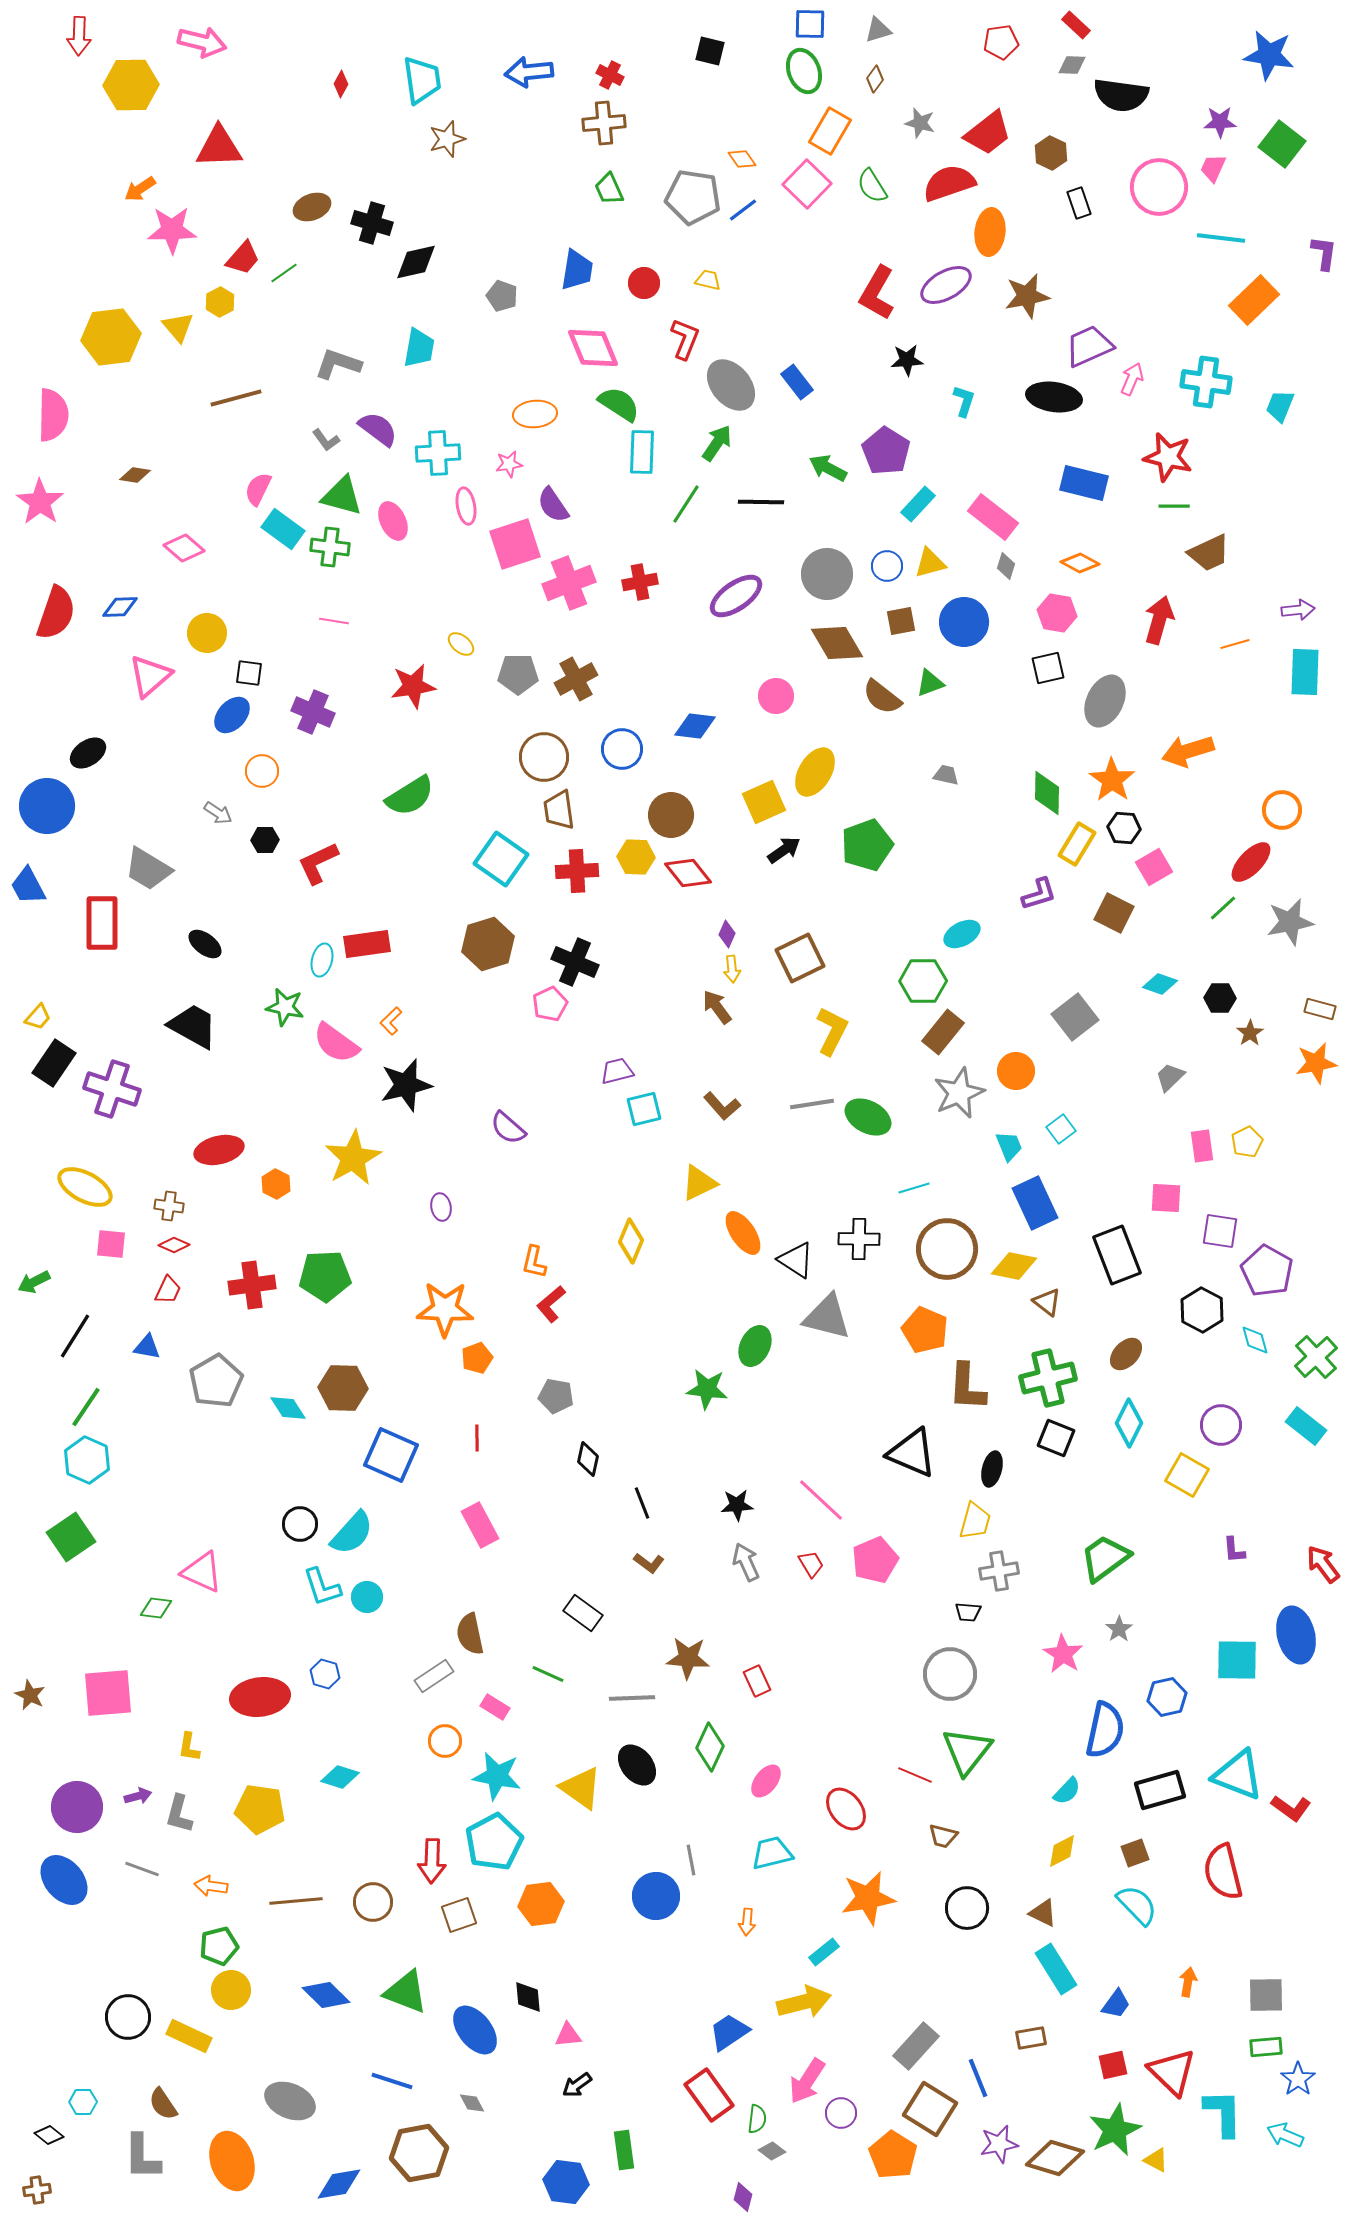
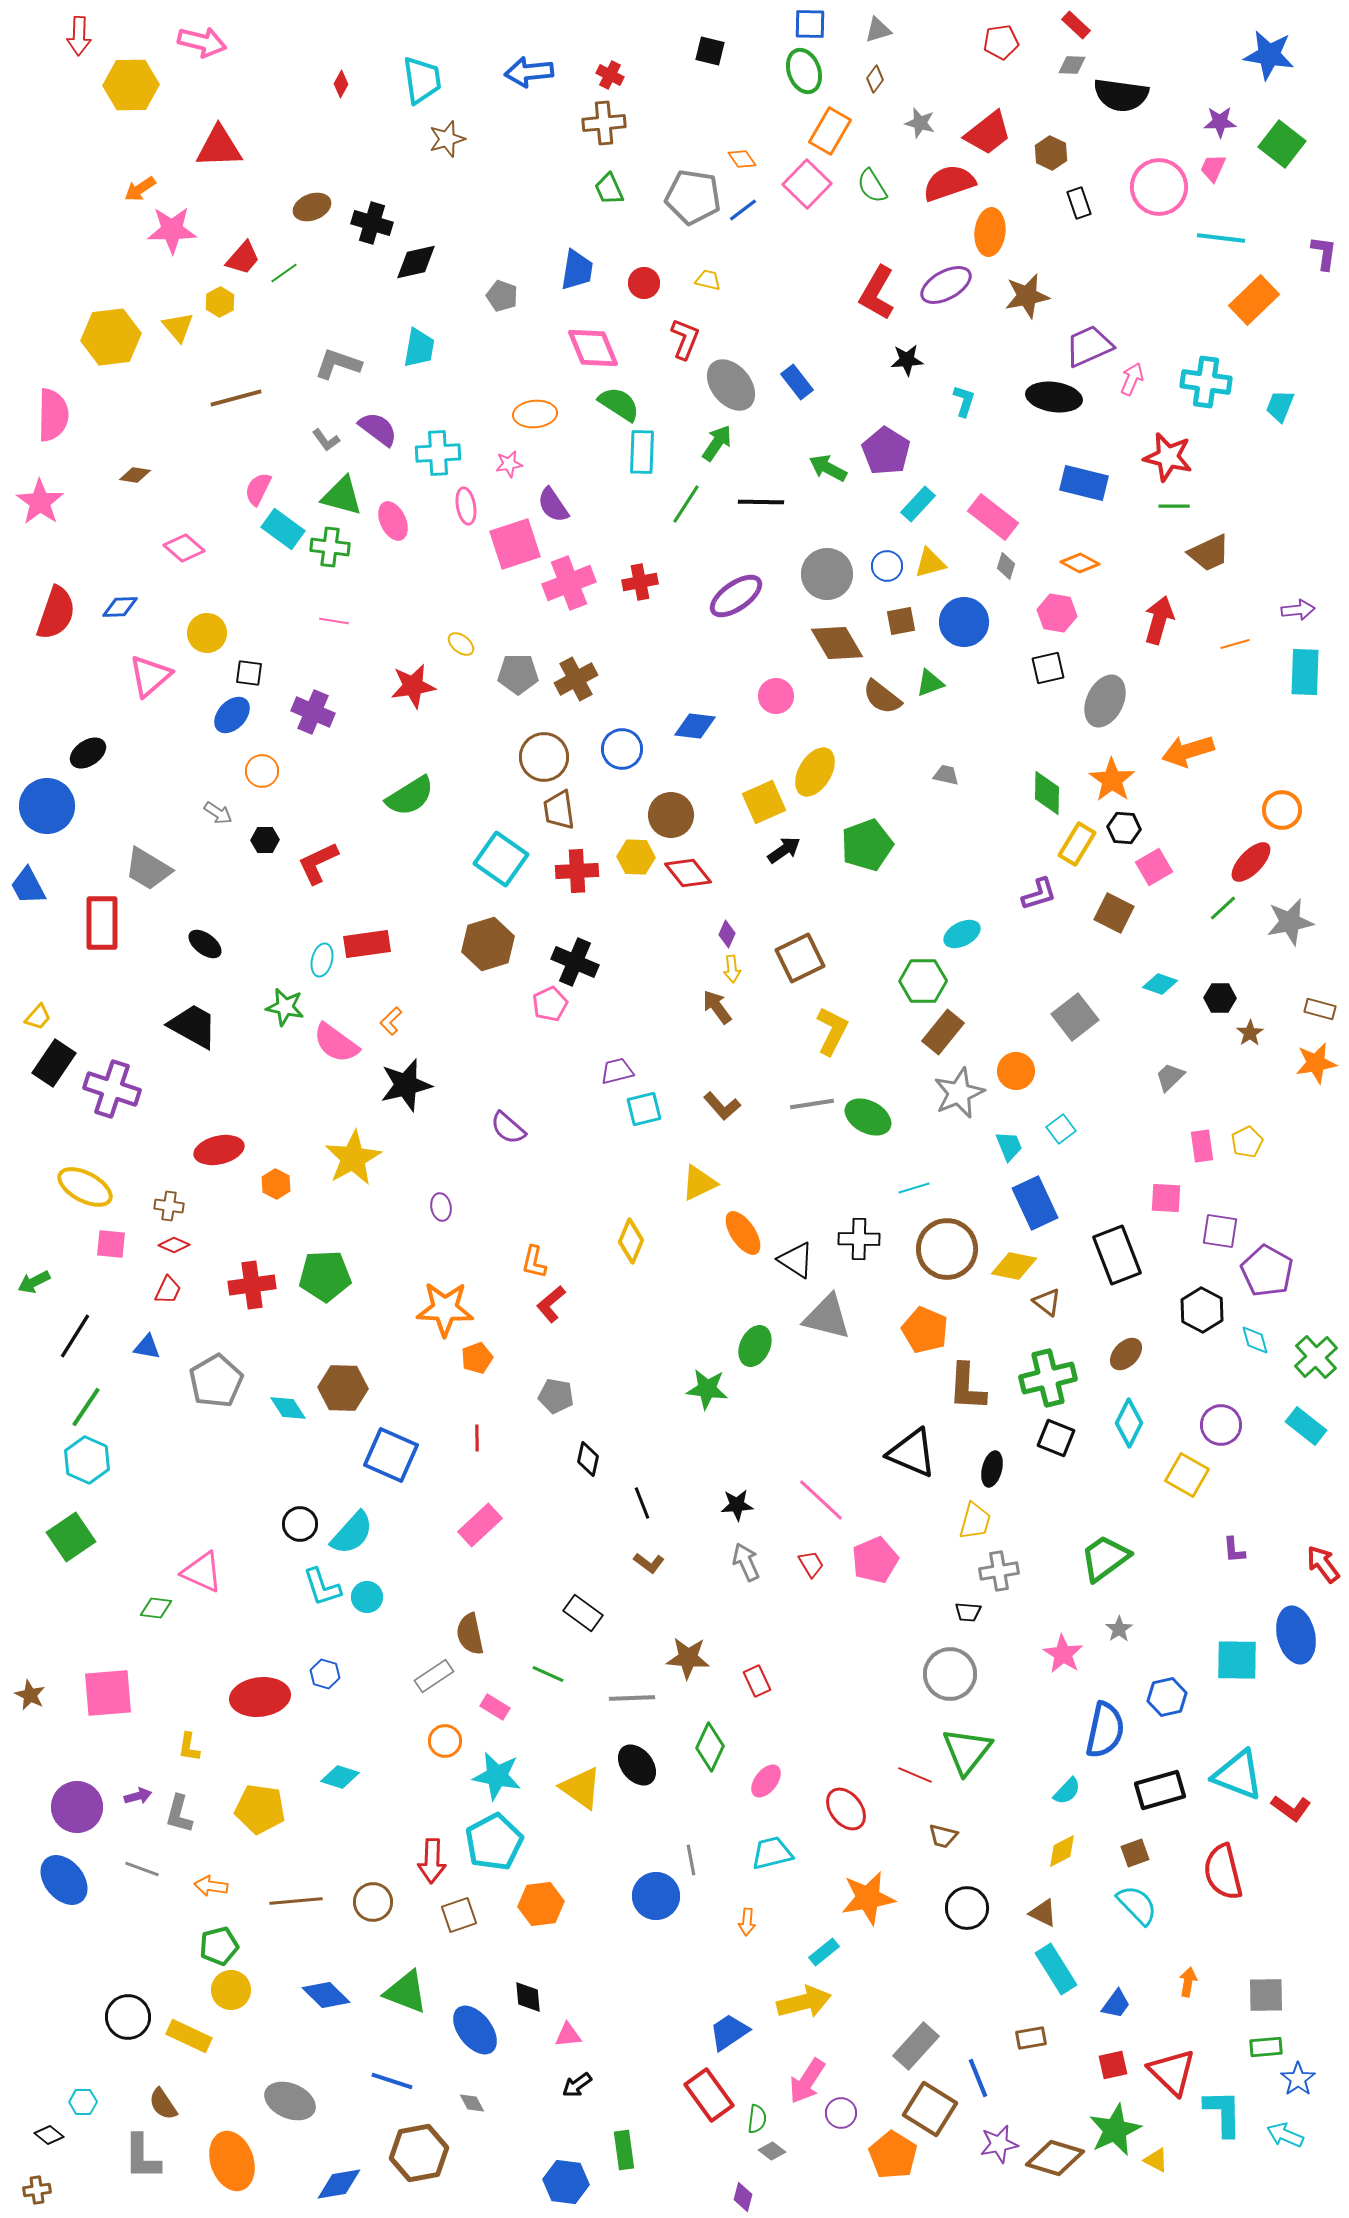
pink rectangle at (480, 1525): rotated 75 degrees clockwise
